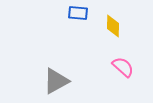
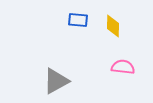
blue rectangle: moved 7 px down
pink semicircle: rotated 35 degrees counterclockwise
